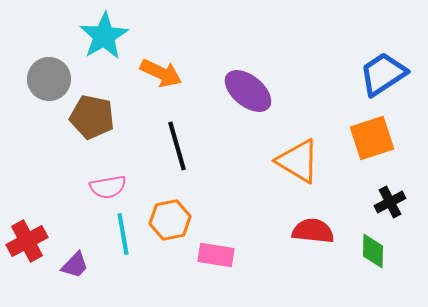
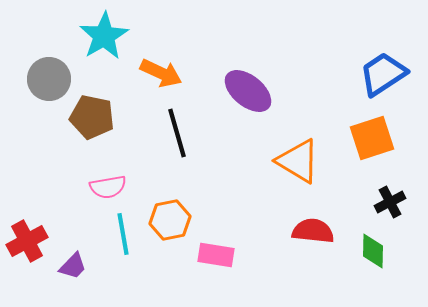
black line: moved 13 px up
purple trapezoid: moved 2 px left, 1 px down
